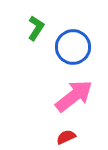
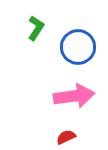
blue circle: moved 5 px right
pink arrow: rotated 30 degrees clockwise
